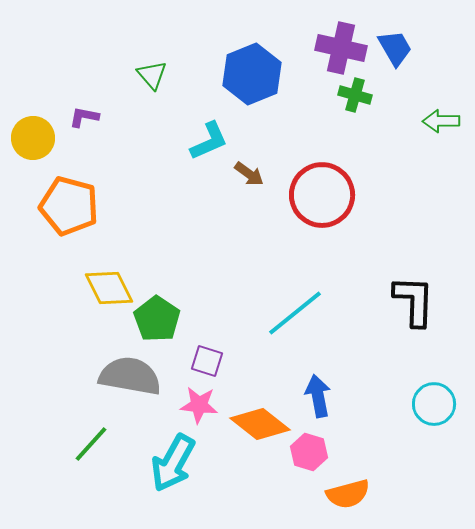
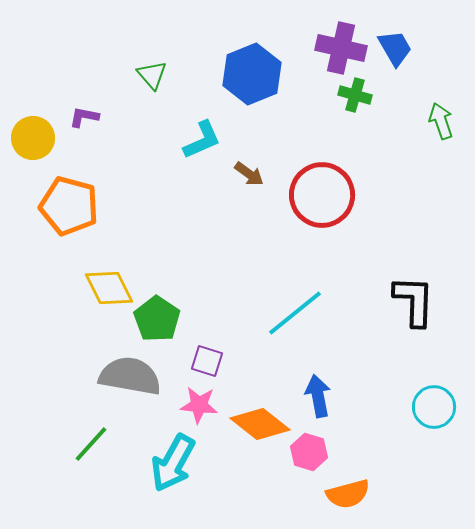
green arrow: rotated 72 degrees clockwise
cyan L-shape: moved 7 px left, 1 px up
cyan circle: moved 3 px down
